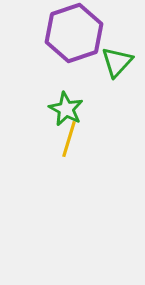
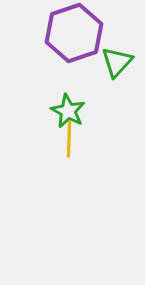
green star: moved 2 px right, 2 px down
yellow line: rotated 15 degrees counterclockwise
